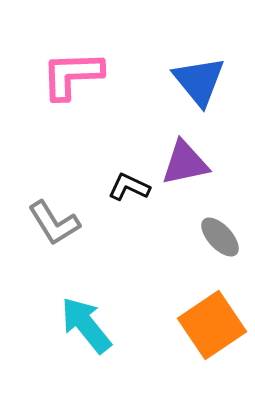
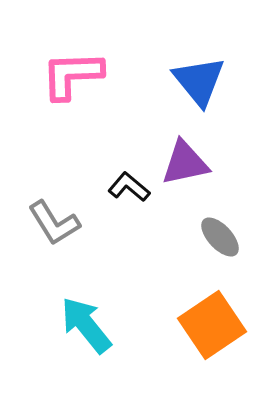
black L-shape: rotated 15 degrees clockwise
